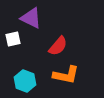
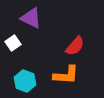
white square: moved 4 px down; rotated 21 degrees counterclockwise
red semicircle: moved 17 px right
orange L-shape: rotated 8 degrees counterclockwise
